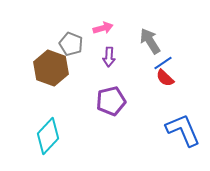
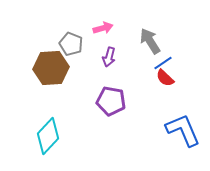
purple arrow: rotated 12 degrees clockwise
brown hexagon: rotated 24 degrees counterclockwise
purple pentagon: rotated 24 degrees clockwise
